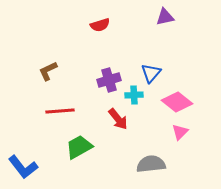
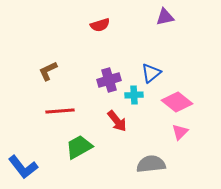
blue triangle: rotated 10 degrees clockwise
red arrow: moved 1 px left, 2 px down
